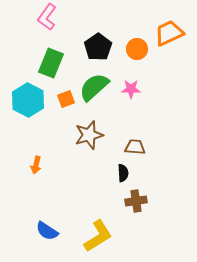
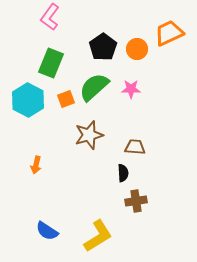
pink L-shape: moved 3 px right
black pentagon: moved 5 px right
